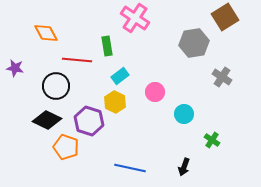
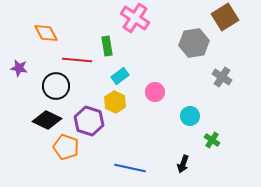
purple star: moved 4 px right
cyan circle: moved 6 px right, 2 px down
black arrow: moved 1 px left, 3 px up
